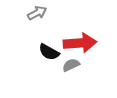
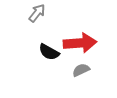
gray arrow: rotated 24 degrees counterclockwise
gray semicircle: moved 10 px right, 5 px down
